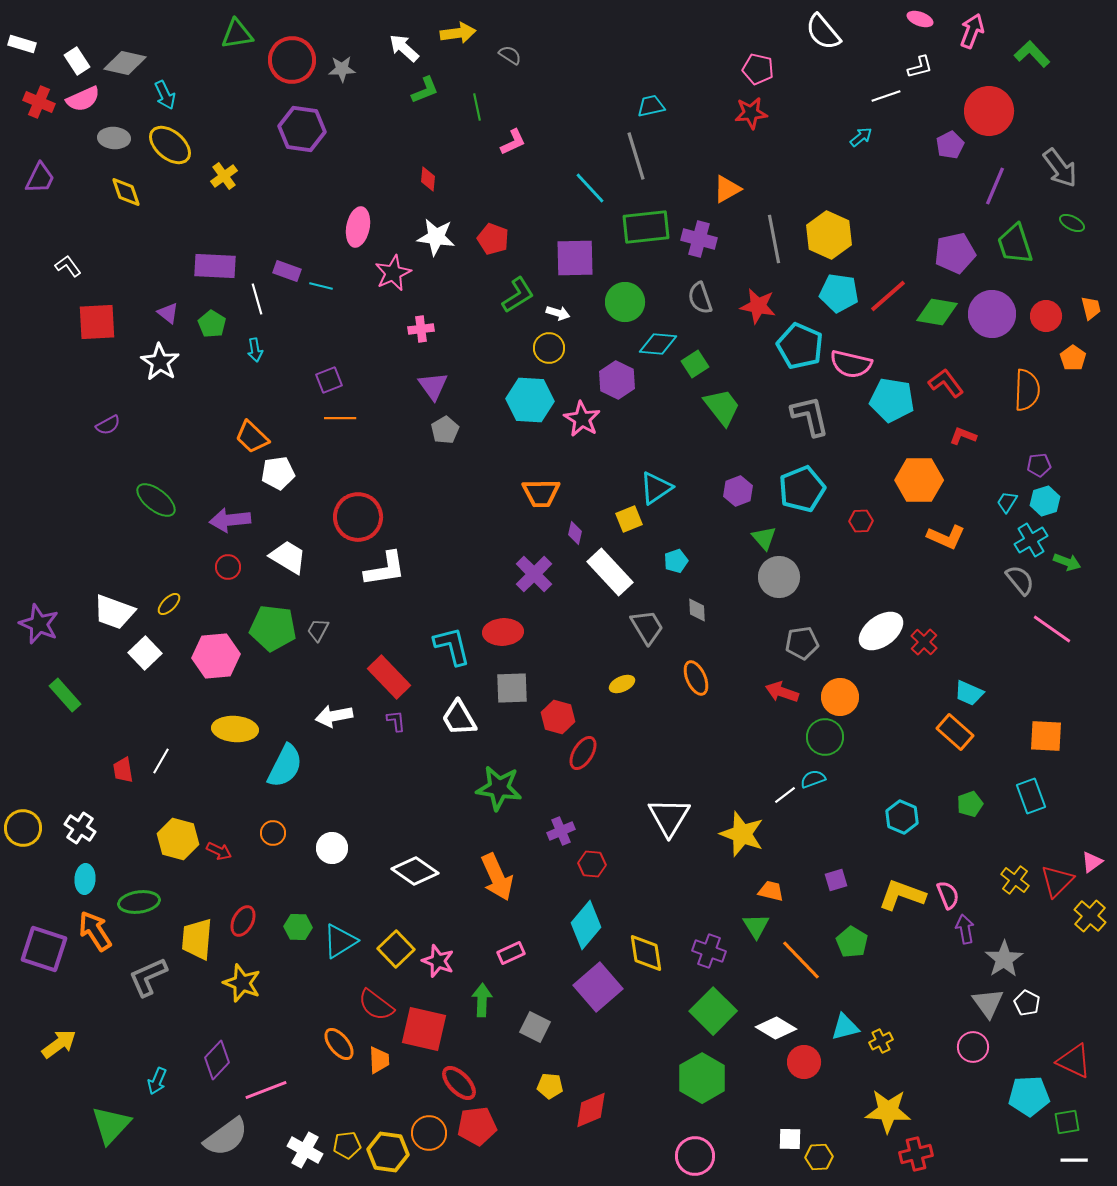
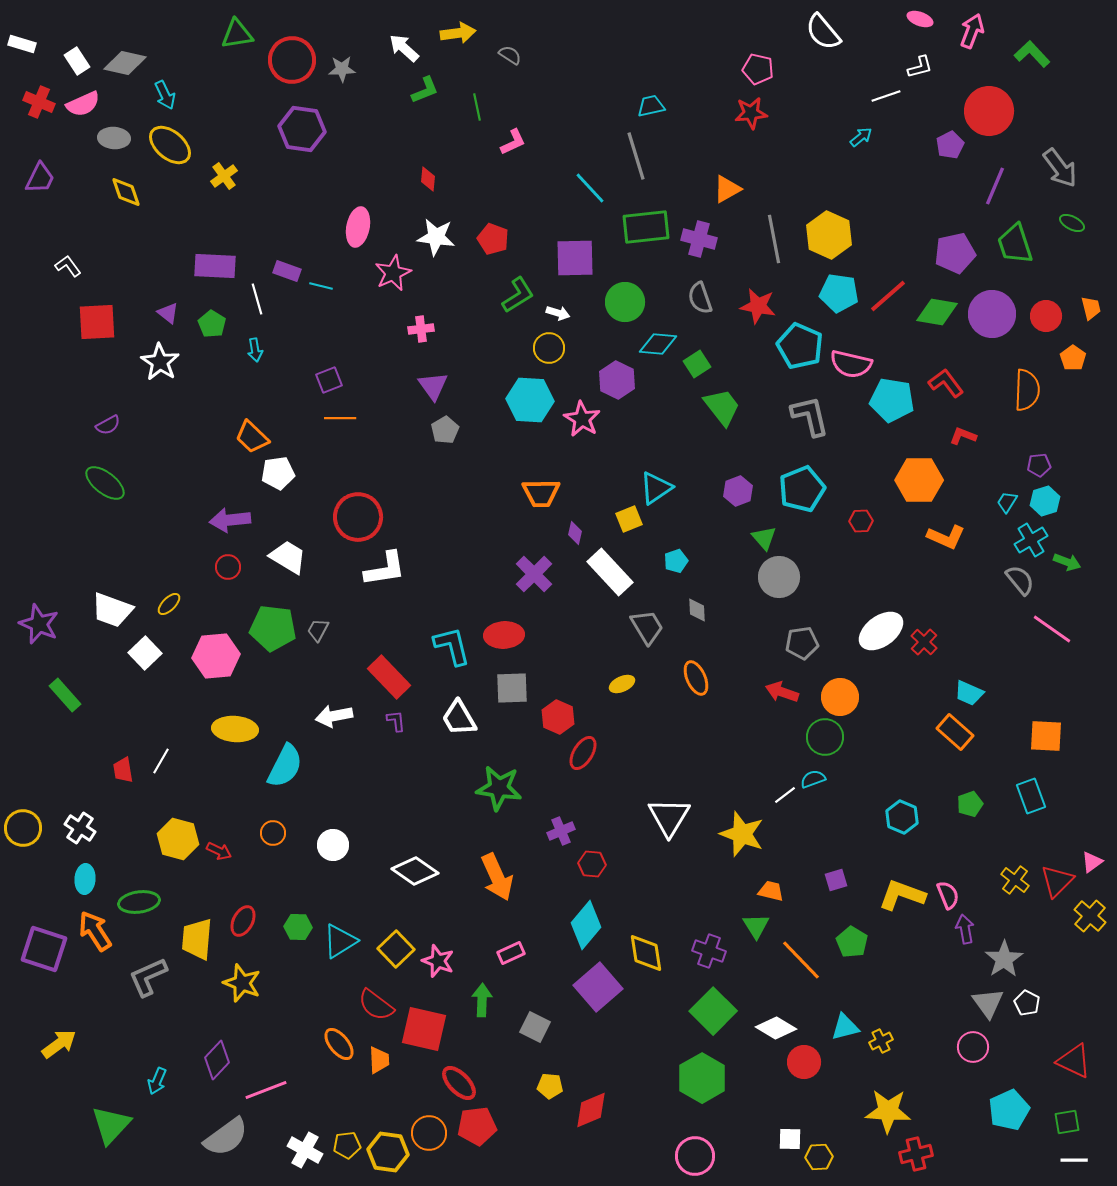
pink semicircle at (83, 99): moved 5 px down
green square at (695, 364): moved 2 px right
green ellipse at (156, 500): moved 51 px left, 17 px up
white trapezoid at (114, 612): moved 2 px left, 2 px up
red ellipse at (503, 632): moved 1 px right, 3 px down
red hexagon at (558, 717): rotated 8 degrees clockwise
white circle at (332, 848): moved 1 px right, 3 px up
cyan pentagon at (1029, 1096): moved 20 px left, 14 px down; rotated 21 degrees counterclockwise
